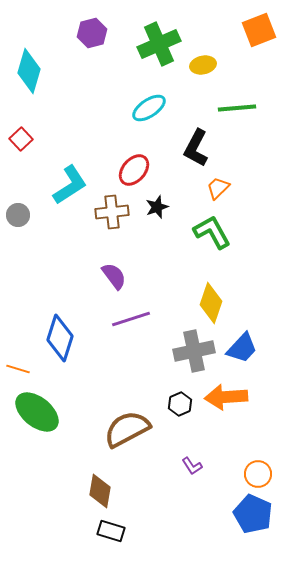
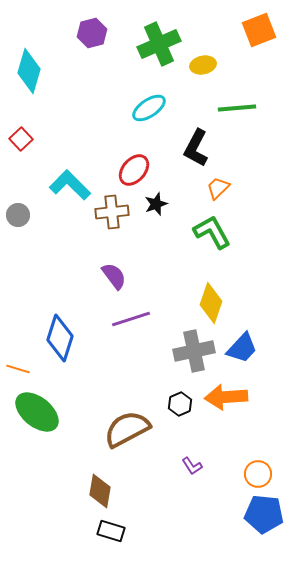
cyan L-shape: rotated 102 degrees counterclockwise
black star: moved 1 px left, 3 px up
blue pentagon: moved 11 px right; rotated 18 degrees counterclockwise
